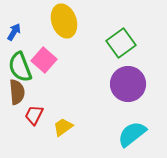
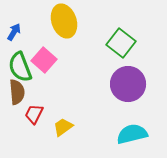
green square: rotated 16 degrees counterclockwise
red trapezoid: moved 1 px up
cyan semicircle: rotated 24 degrees clockwise
